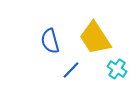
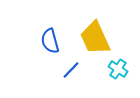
yellow trapezoid: rotated 9 degrees clockwise
cyan cross: moved 1 px right
